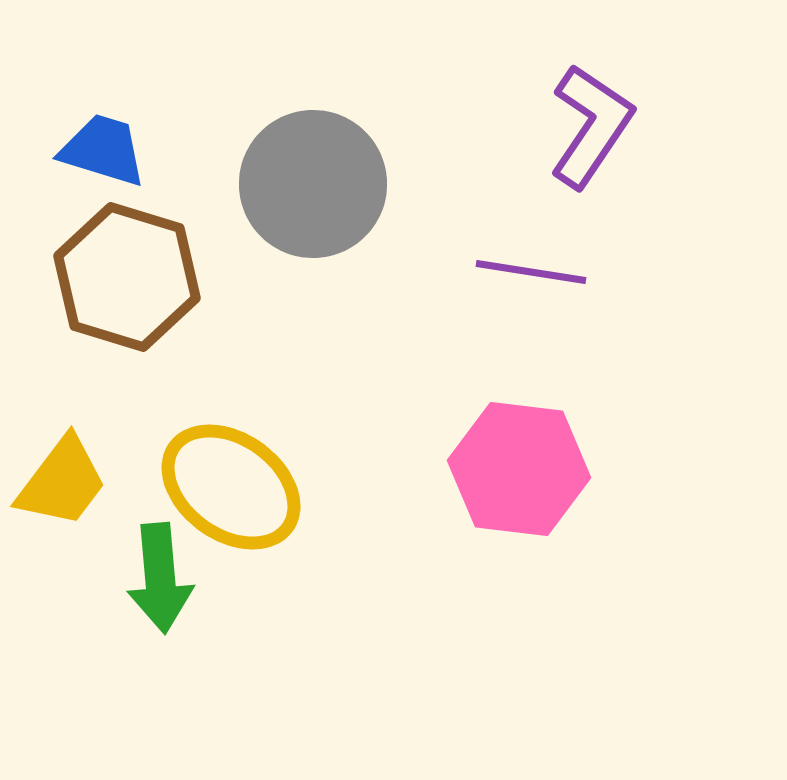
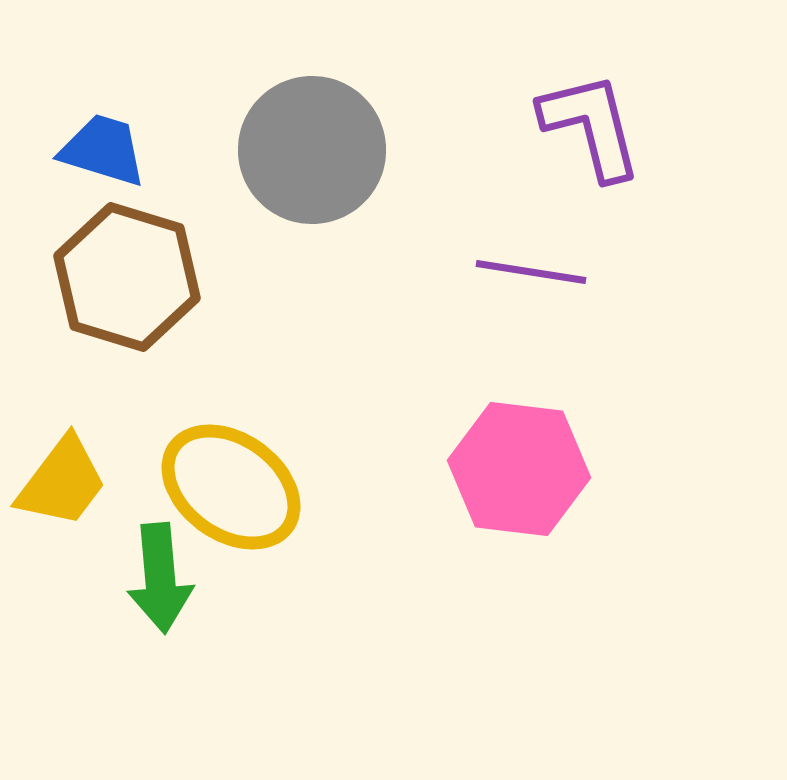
purple L-shape: rotated 48 degrees counterclockwise
gray circle: moved 1 px left, 34 px up
